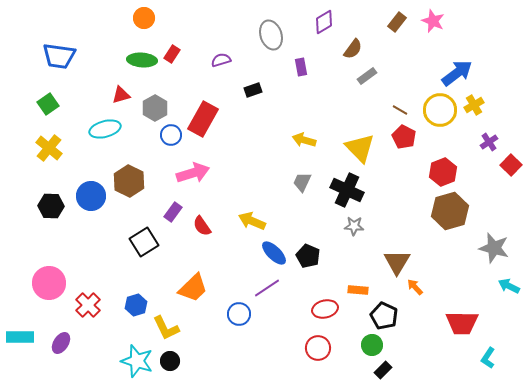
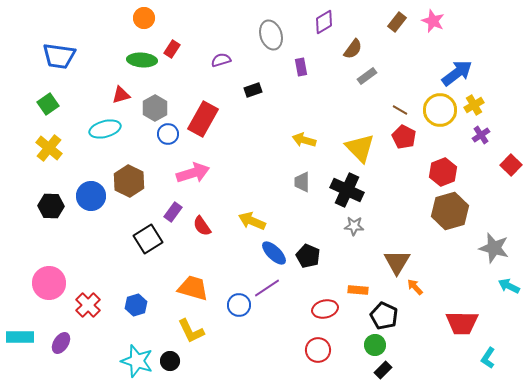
red rectangle at (172, 54): moved 5 px up
blue circle at (171, 135): moved 3 px left, 1 px up
purple cross at (489, 142): moved 8 px left, 7 px up
gray trapezoid at (302, 182): rotated 25 degrees counterclockwise
black square at (144, 242): moved 4 px right, 3 px up
orange trapezoid at (193, 288): rotated 120 degrees counterclockwise
blue circle at (239, 314): moved 9 px up
yellow L-shape at (166, 328): moved 25 px right, 3 px down
green circle at (372, 345): moved 3 px right
red circle at (318, 348): moved 2 px down
